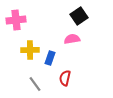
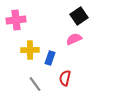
pink semicircle: moved 2 px right; rotated 14 degrees counterclockwise
